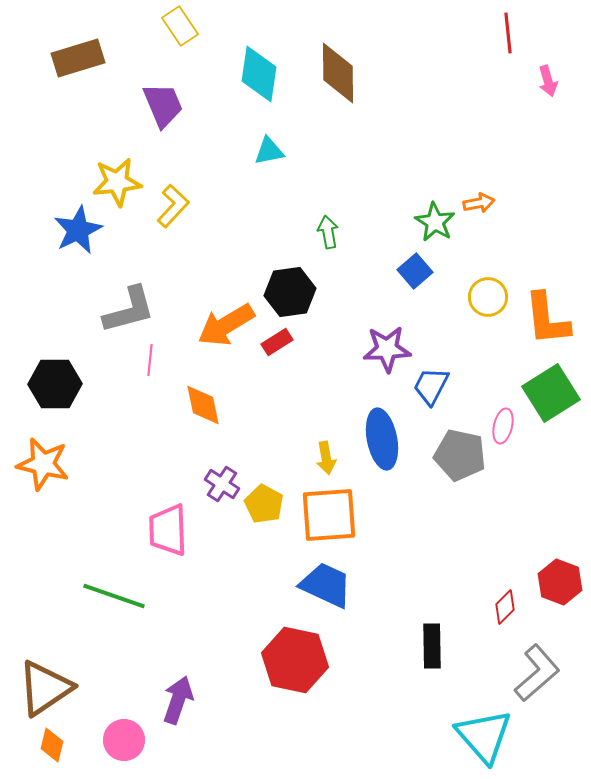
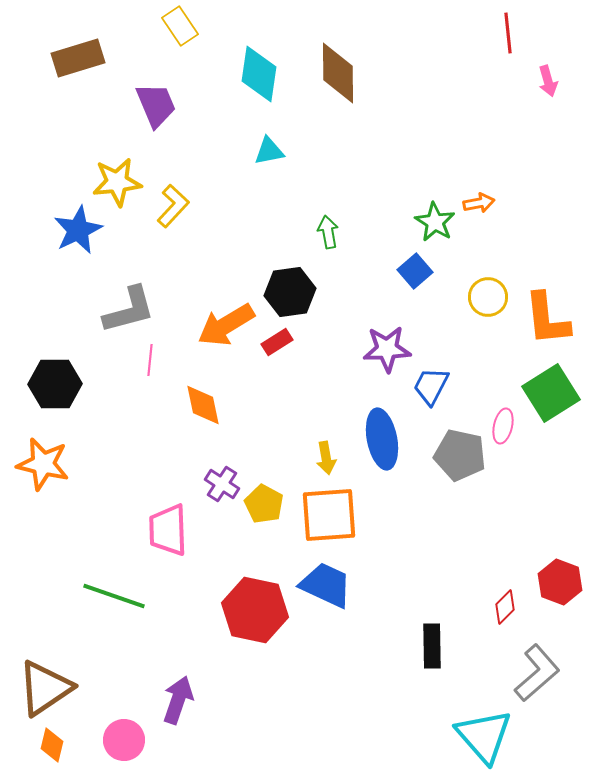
purple trapezoid at (163, 105): moved 7 px left
red hexagon at (295, 660): moved 40 px left, 50 px up
